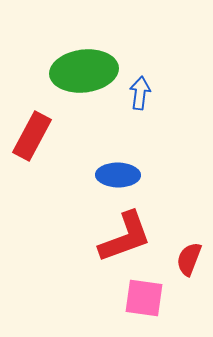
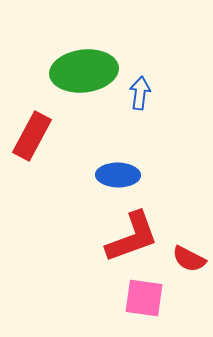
red L-shape: moved 7 px right
red semicircle: rotated 84 degrees counterclockwise
